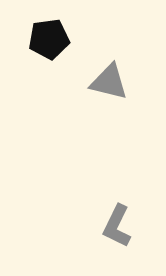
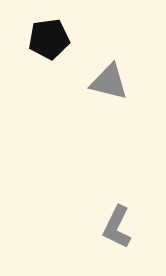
gray L-shape: moved 1 px down
